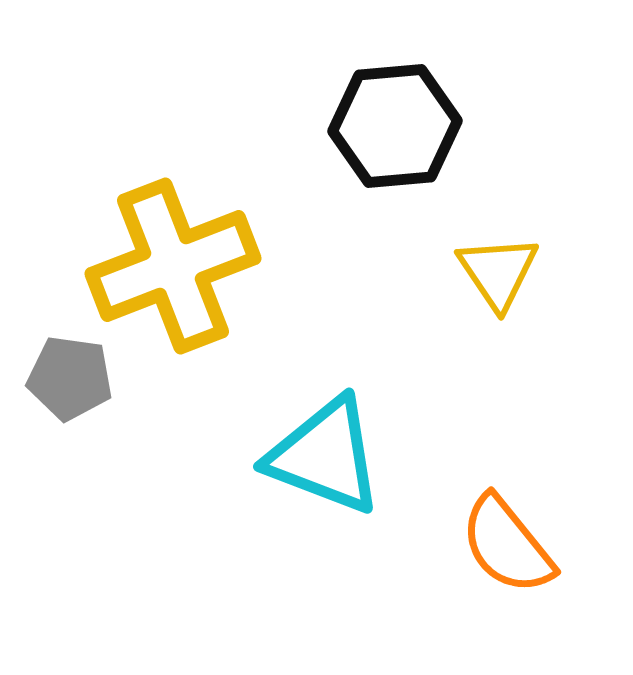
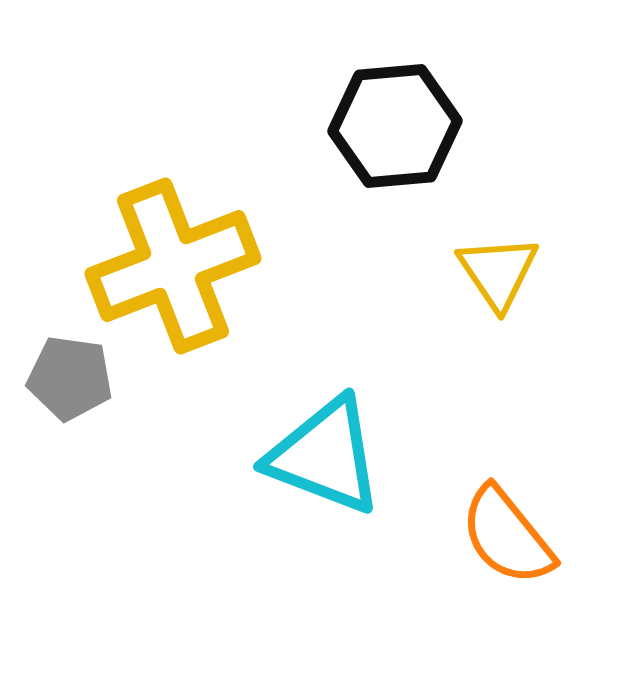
orange semicircle: moved 9 px up
